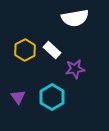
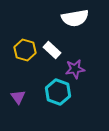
yellow hexagon: rotated 15 degrees counterclockwise
cyan hexagon: moved 6 px right, 5 px up; rotated 10 degrees counterclockwise
